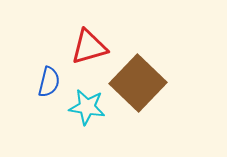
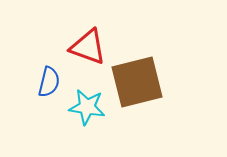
red triangle: moved 1 px left; rotated 36 degrees clockwise
brown square: moved 1 px left, 1 px up; rotated 32 degrees clockwise
